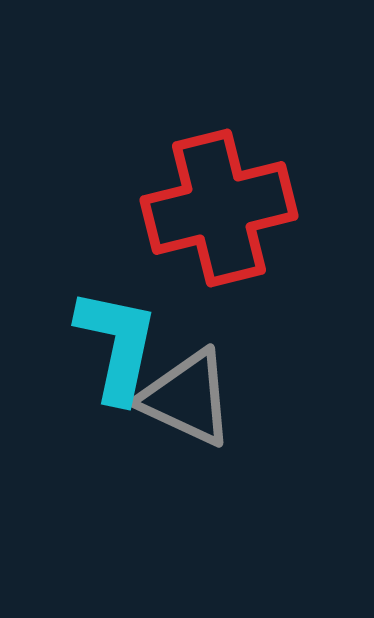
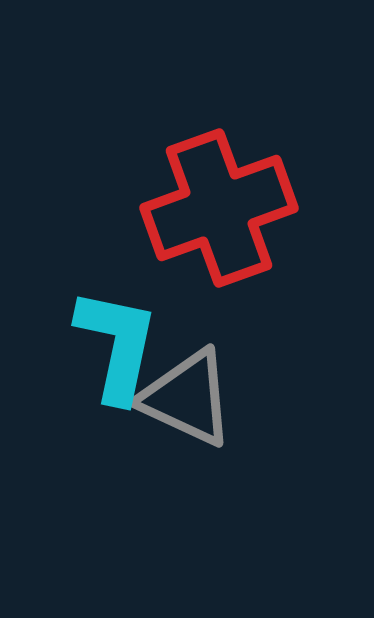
red cross: rotated 6 degrees counterclockwise
